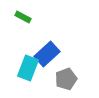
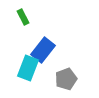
green rectangle: rotated 35 degrees clockwise
blue rectangle: moved 4 px left, 4 px up; rotated 10 degrees counterclockwise
